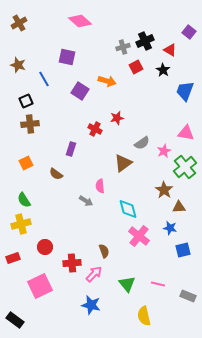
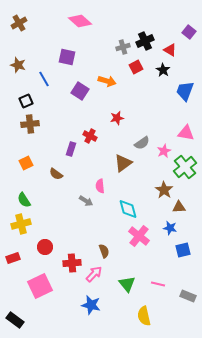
red cross at (95, 129): moved 5 px left, 7 px down
